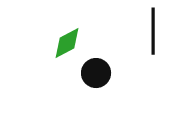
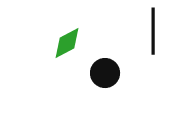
black circle: moved 9 px right
